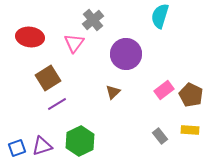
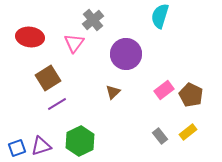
yellow rectangle: moved 2 px left, 2 px down; rotated 42 degrees counterclockwise
purple triangle: moved 1 px left
